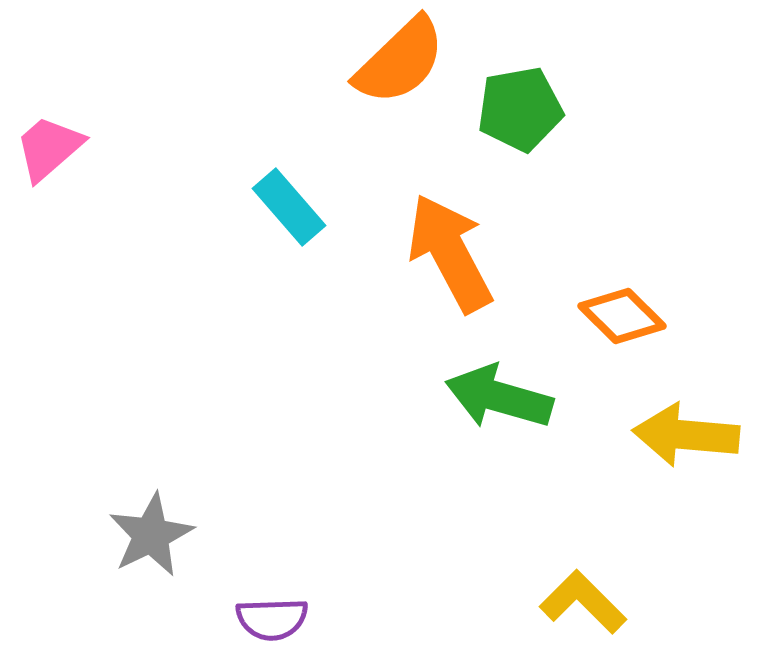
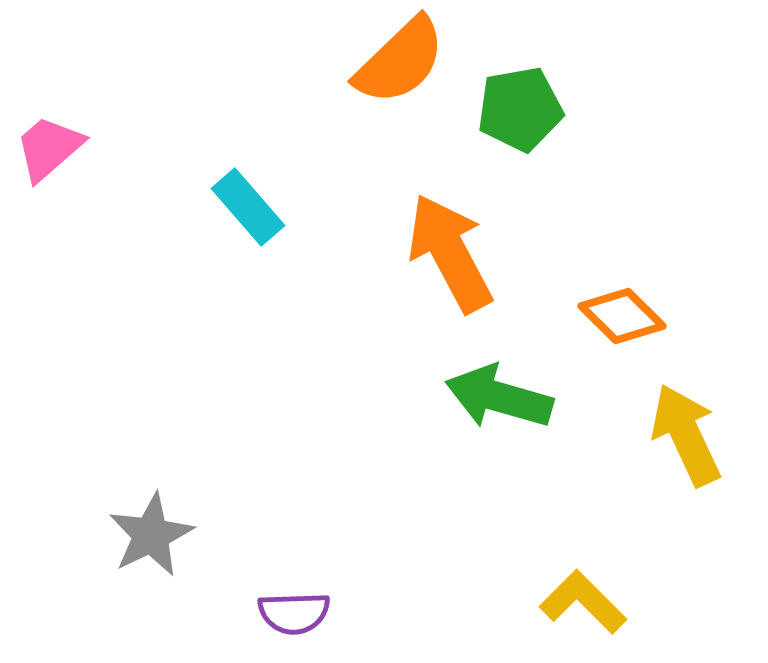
cyan rectangle: moved 41 px left
yellow arrow: rotated 60 degrees clockwise
purple semicircle: moved 22 px right, 6 px up
